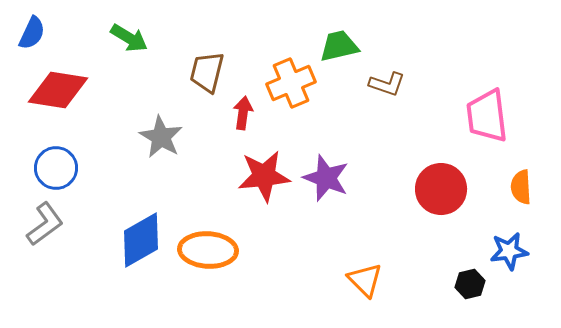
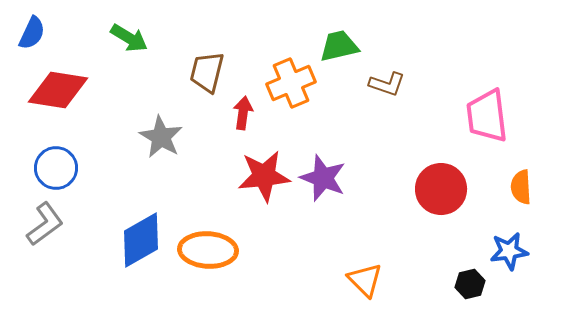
purple star: moved 3 px left
